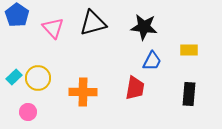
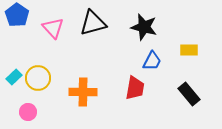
black star: rotated 8 degrees clockwise
black rectangle: rotated 45 degrees counterclockwise
